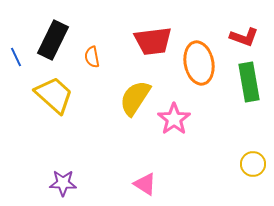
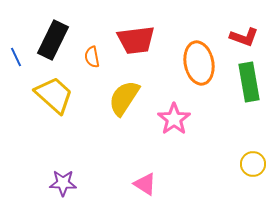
red trapezoid: moved 17 px left, 1 px up
yellow semicircle: moved 11 px left
